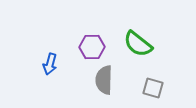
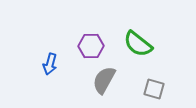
purple hexagon: moved 1 px left, 1 px up
gray semicircle: rotated 28 degrees clockwise
gray square: moved 1 px right, 1 px down
